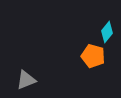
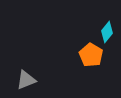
orange pentagon: moved 2 px left, 1 px up; rotated 15 degrees clockwise
